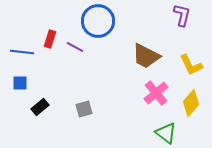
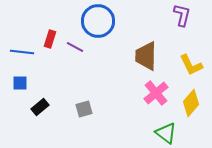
brown trapezoid: rotated 64 degrees clockwise
